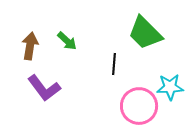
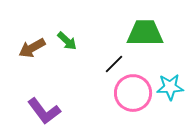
green trapezoid: rotated 135 degrees clockwise
brown arrow: moved 2 px right, 2 px down; rotated 128 degrees counterclockwise
black line: rotated 40 degrees clockwise
purple L-shape: moved 23 px down
pink circle: moved 6 px left, 13 px up
